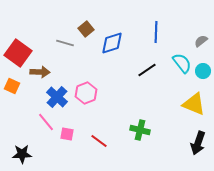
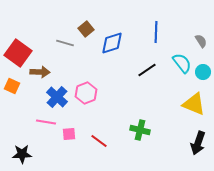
gray semicircle: rotated 96 degrees clockwise
cyan circle: moved 1 px down
pink line: rotated 42 degrees counterclockwise
pink square: moved 2 px right; rotated 16 degrees counterclockwise
